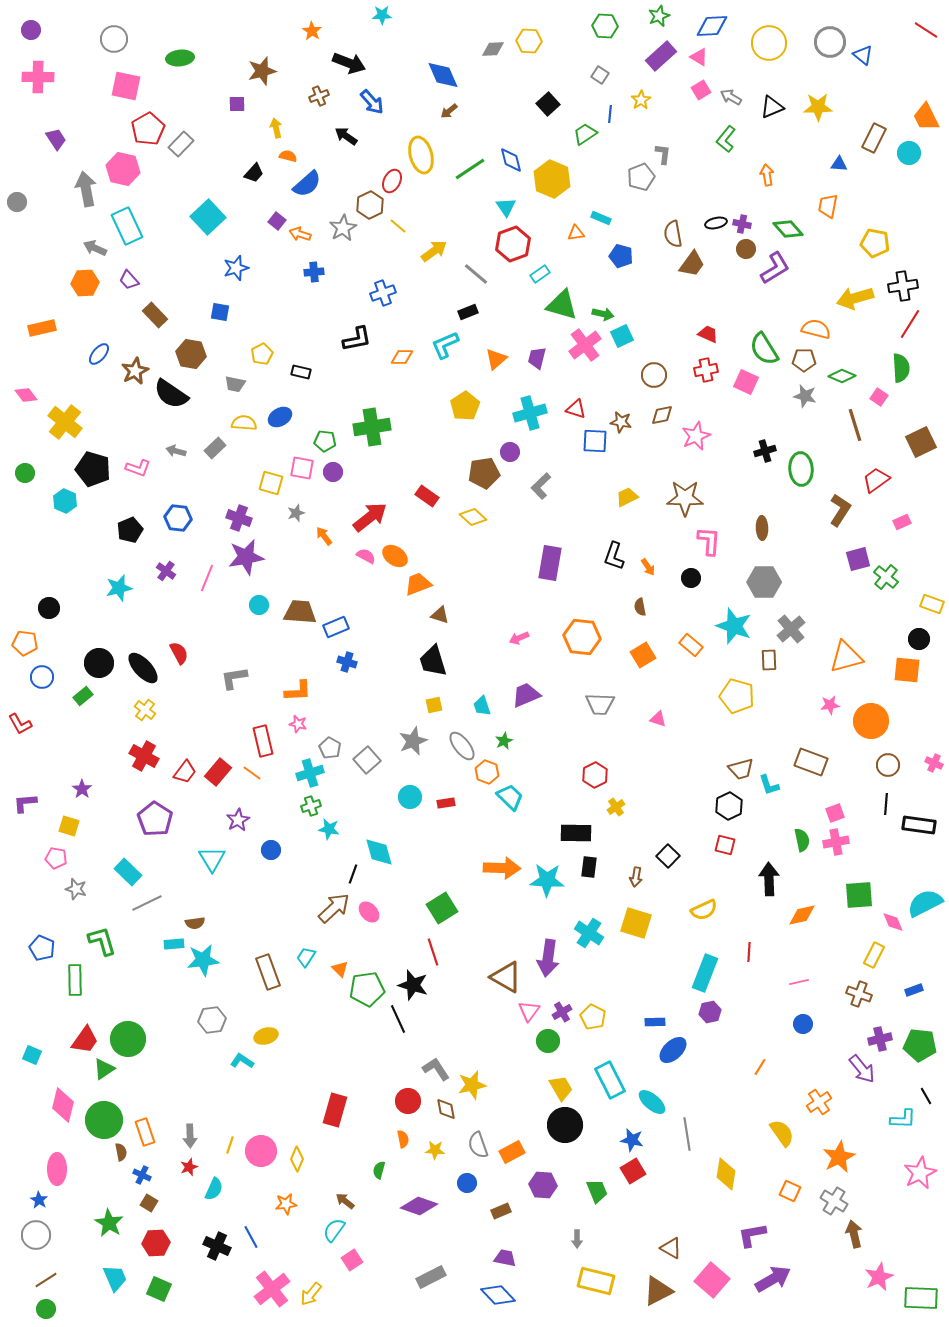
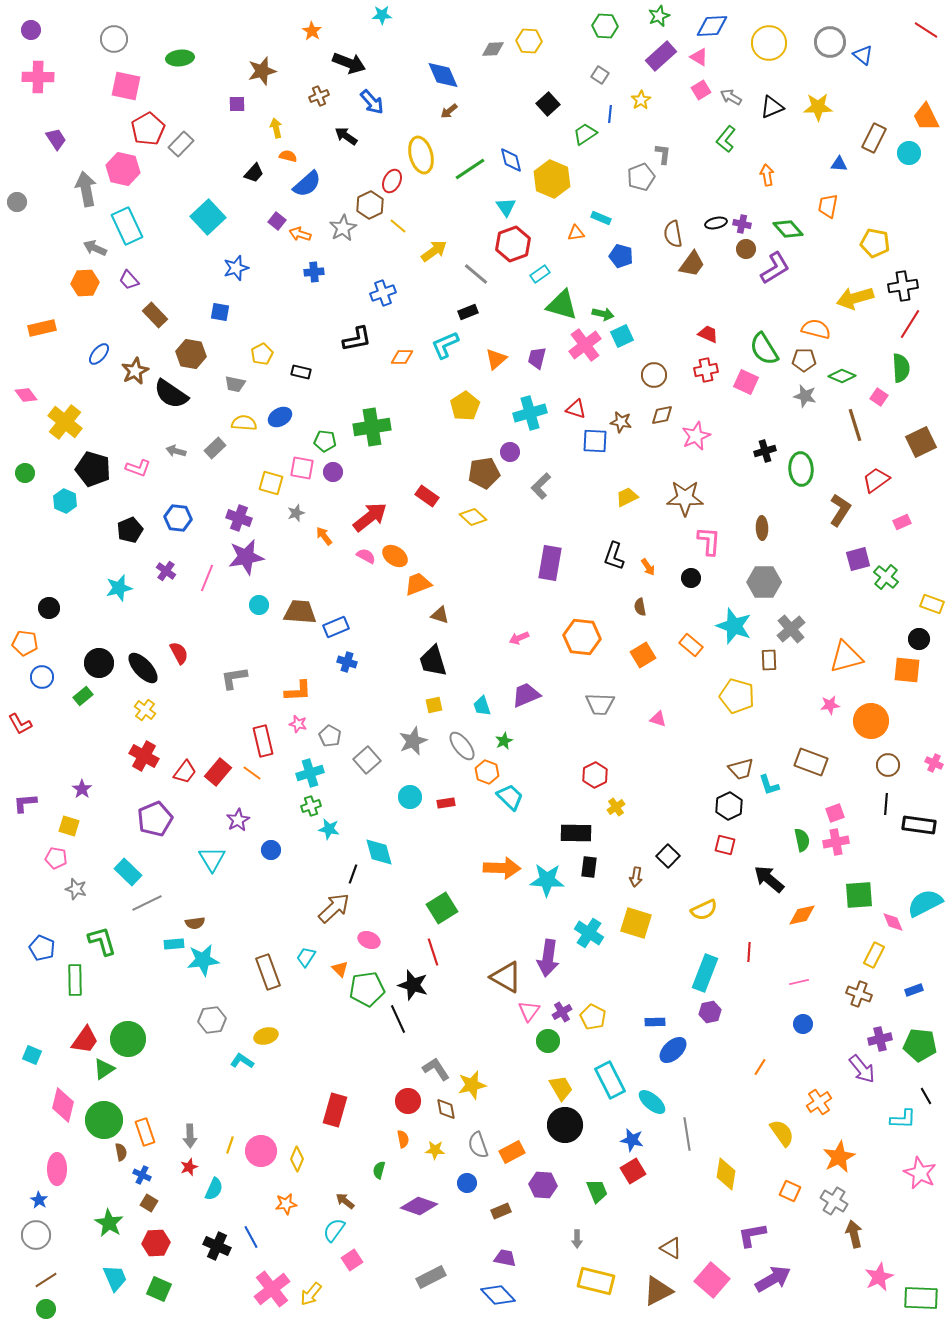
gray pentagon at (330, 748): moved 12 px up
purple pentagon at (155, 819): rotated 16 degrees clockwise
black arrow at (769, 879): rotated 48 degrees counterclockwise
pink ellipse at (369, 912): moved 28 px down; rotated 25 degrees counterclockwise
pink star at (920, 1173): rotated 20 degrees counterclockwise
